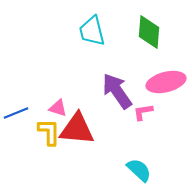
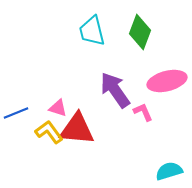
green diamond: moved 9 px left; rotated 16 degrees clockwise
pink ellipse: moved 1 px right, 1 px up
purple arrow: moved 2 px left, 1 px up
pink L-shape: rotated 75 degrees clockwise
yellow L-shape: rotated 36 degrees counterclockwise
cyan semicircle: moved 30 px right, 1 px down; rotated 60 degrees counterclockwise
